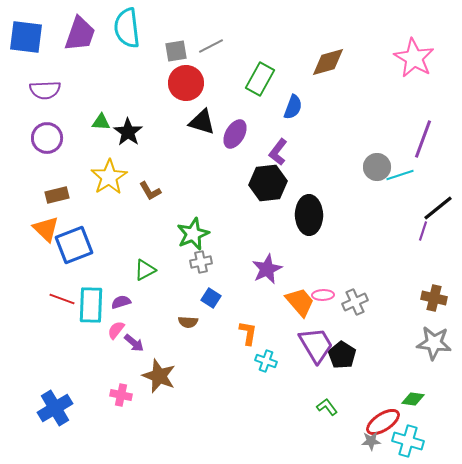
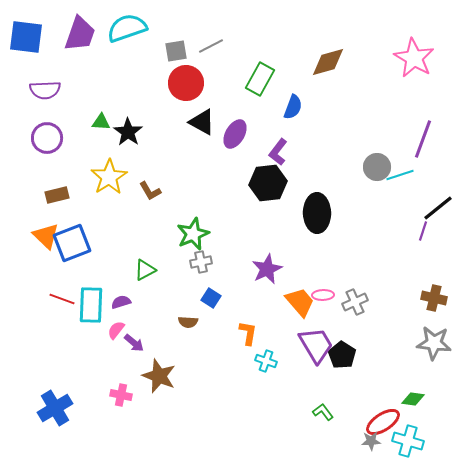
cyan semicircle at (127, 28): rotated 78 degrees clockwise
black triangle at (202, 122): rotated 12 degrees clockwise
black ellipse at (309, 215): moved 8 px right, 2 px up
orange triangle at (46, 229): moved 7 px down
blue square at (74, 245): moved 2 px left, 2 px up
green L-shape at (327, 407): moved 4 px left, 5 px down
